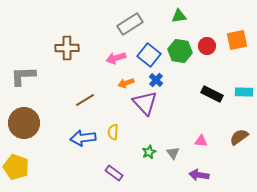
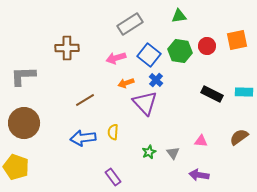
purple rectangle: moved 1 px left, 4 px down; rotated 18 degrees clockwise
